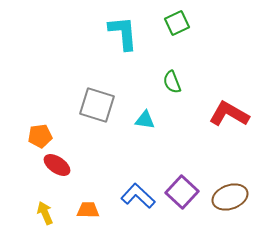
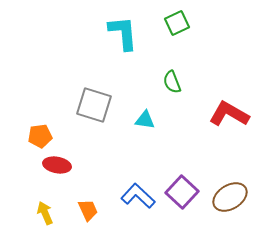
gray square: moved 3 px left
red ellipse: rotated 24 degrees counterclockwise
brown ellipse: rotated 12 degrees counterclockwise
orange trapezoid: rotated 65 degrees clockwise
